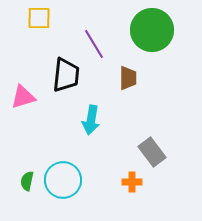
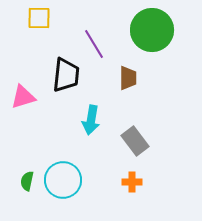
gray rectangle: moved 17 px left, 11 px up
